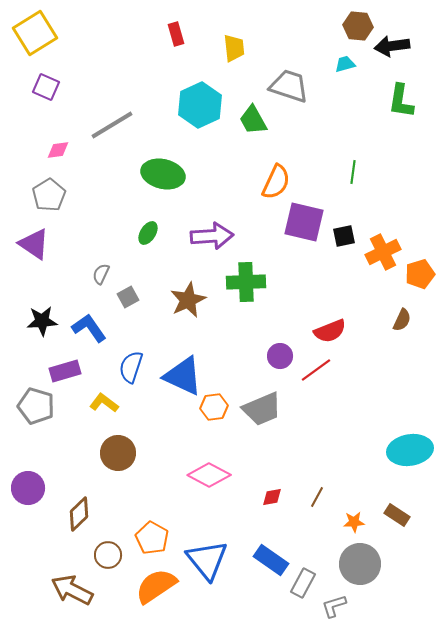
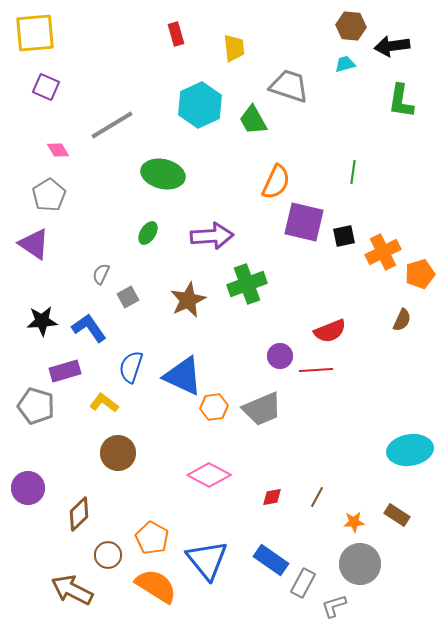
brown hexagon at (358, 26): moved 7 px left
yellow square at (35, 33): rotated 27 degrees clockwise
pink diamond at (58, 150): rotated 65 degrees clockwise
green cross at (246, 282): moved 1 px right, 2 px down; rotated 18 degrees counterclockwise
red line at (316, 370): rotated 32 degrees clockwise
orange semicircle at (156, 586): rotated 66 degrees clockwise
